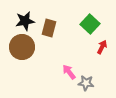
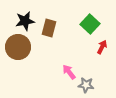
brown circle: moved 4 px left
gray star: moved 2 px down
